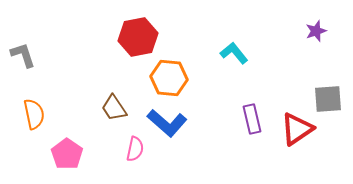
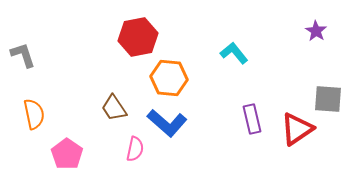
purple star: rotated 20 degrees counterclockwise
gray square: rotated 8 degrees clockwise
